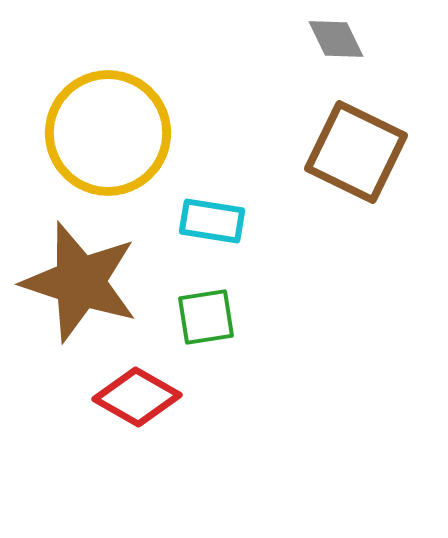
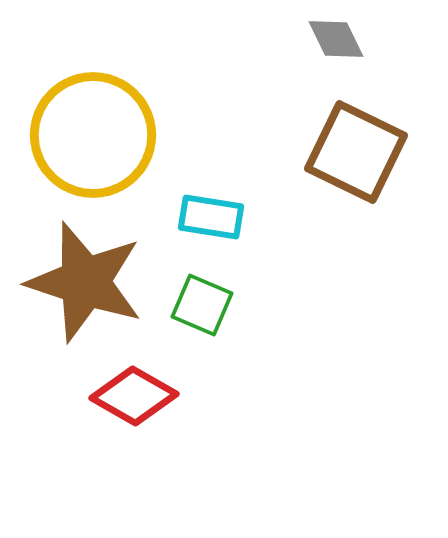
yellow circle: moved 15 px left, 2 px down
cyan rectangle: moved 1 px left, 4 px up
brown star: moved 5 px right
green square: moved 4 px left, 12 px up; rotated 32 degrees clockwise
red diamond: moved 3 px left, 1 px up
